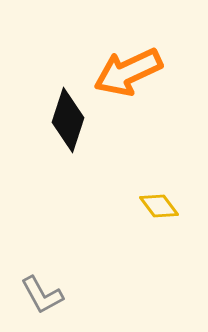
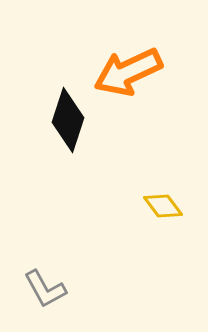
yellow diamond: moved 4 px right
gray L-shape: moved 3 px right, 6 px up
